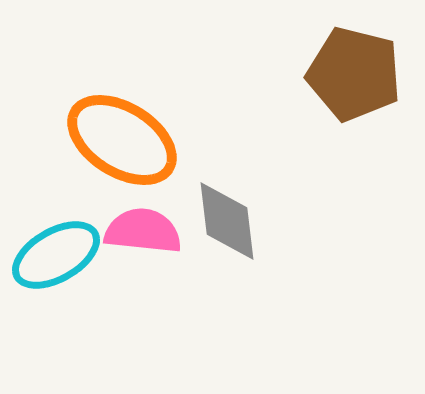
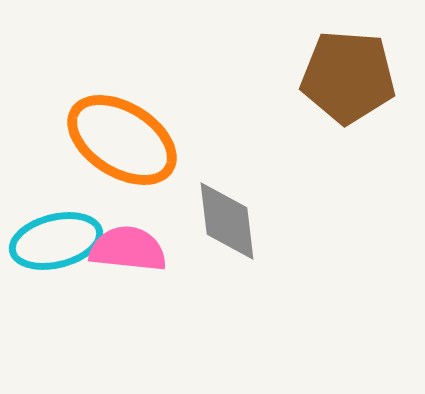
brown pentagon: moved 6 px left, 3 px down; rotated 10 degrees counterclockwise
pink semicircle: moved 15 px left, 18 px down
cyan ellipse: moved 14 px up; rotated 16 degrees clockwise
